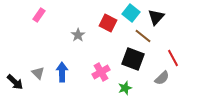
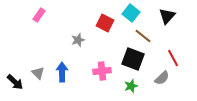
black triangle: moved 11 px right, 1 px up
red square: moved 3 px left
gray star: moved 5 px down; rotated 16 degrees clockwise
pink cross: moved 1 px right, 1 px up; rotated 24 degrees clockwise
green star: moved 6 px right, 2 px up
